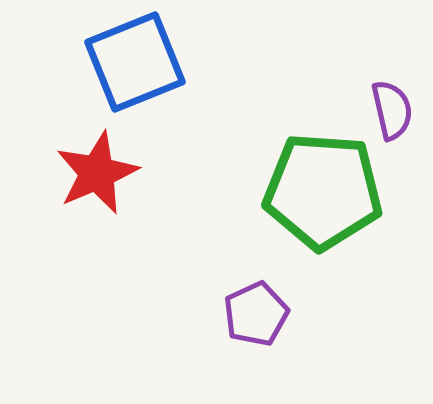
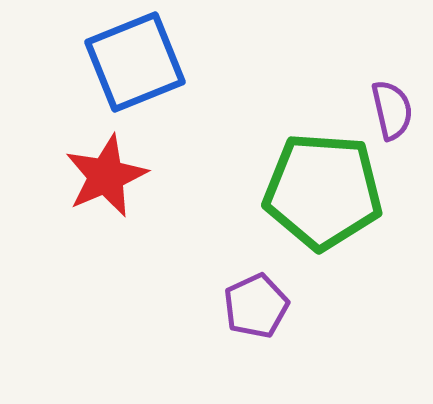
red star: moved 9 px right, 3 px down
purple pentagon: moved 8 px up
